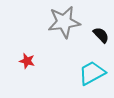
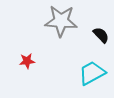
gray star: moved 3 px left, 1 px up; rotated 12 degrees clockwise
red star: rotated 21 degrees counterclockwise
